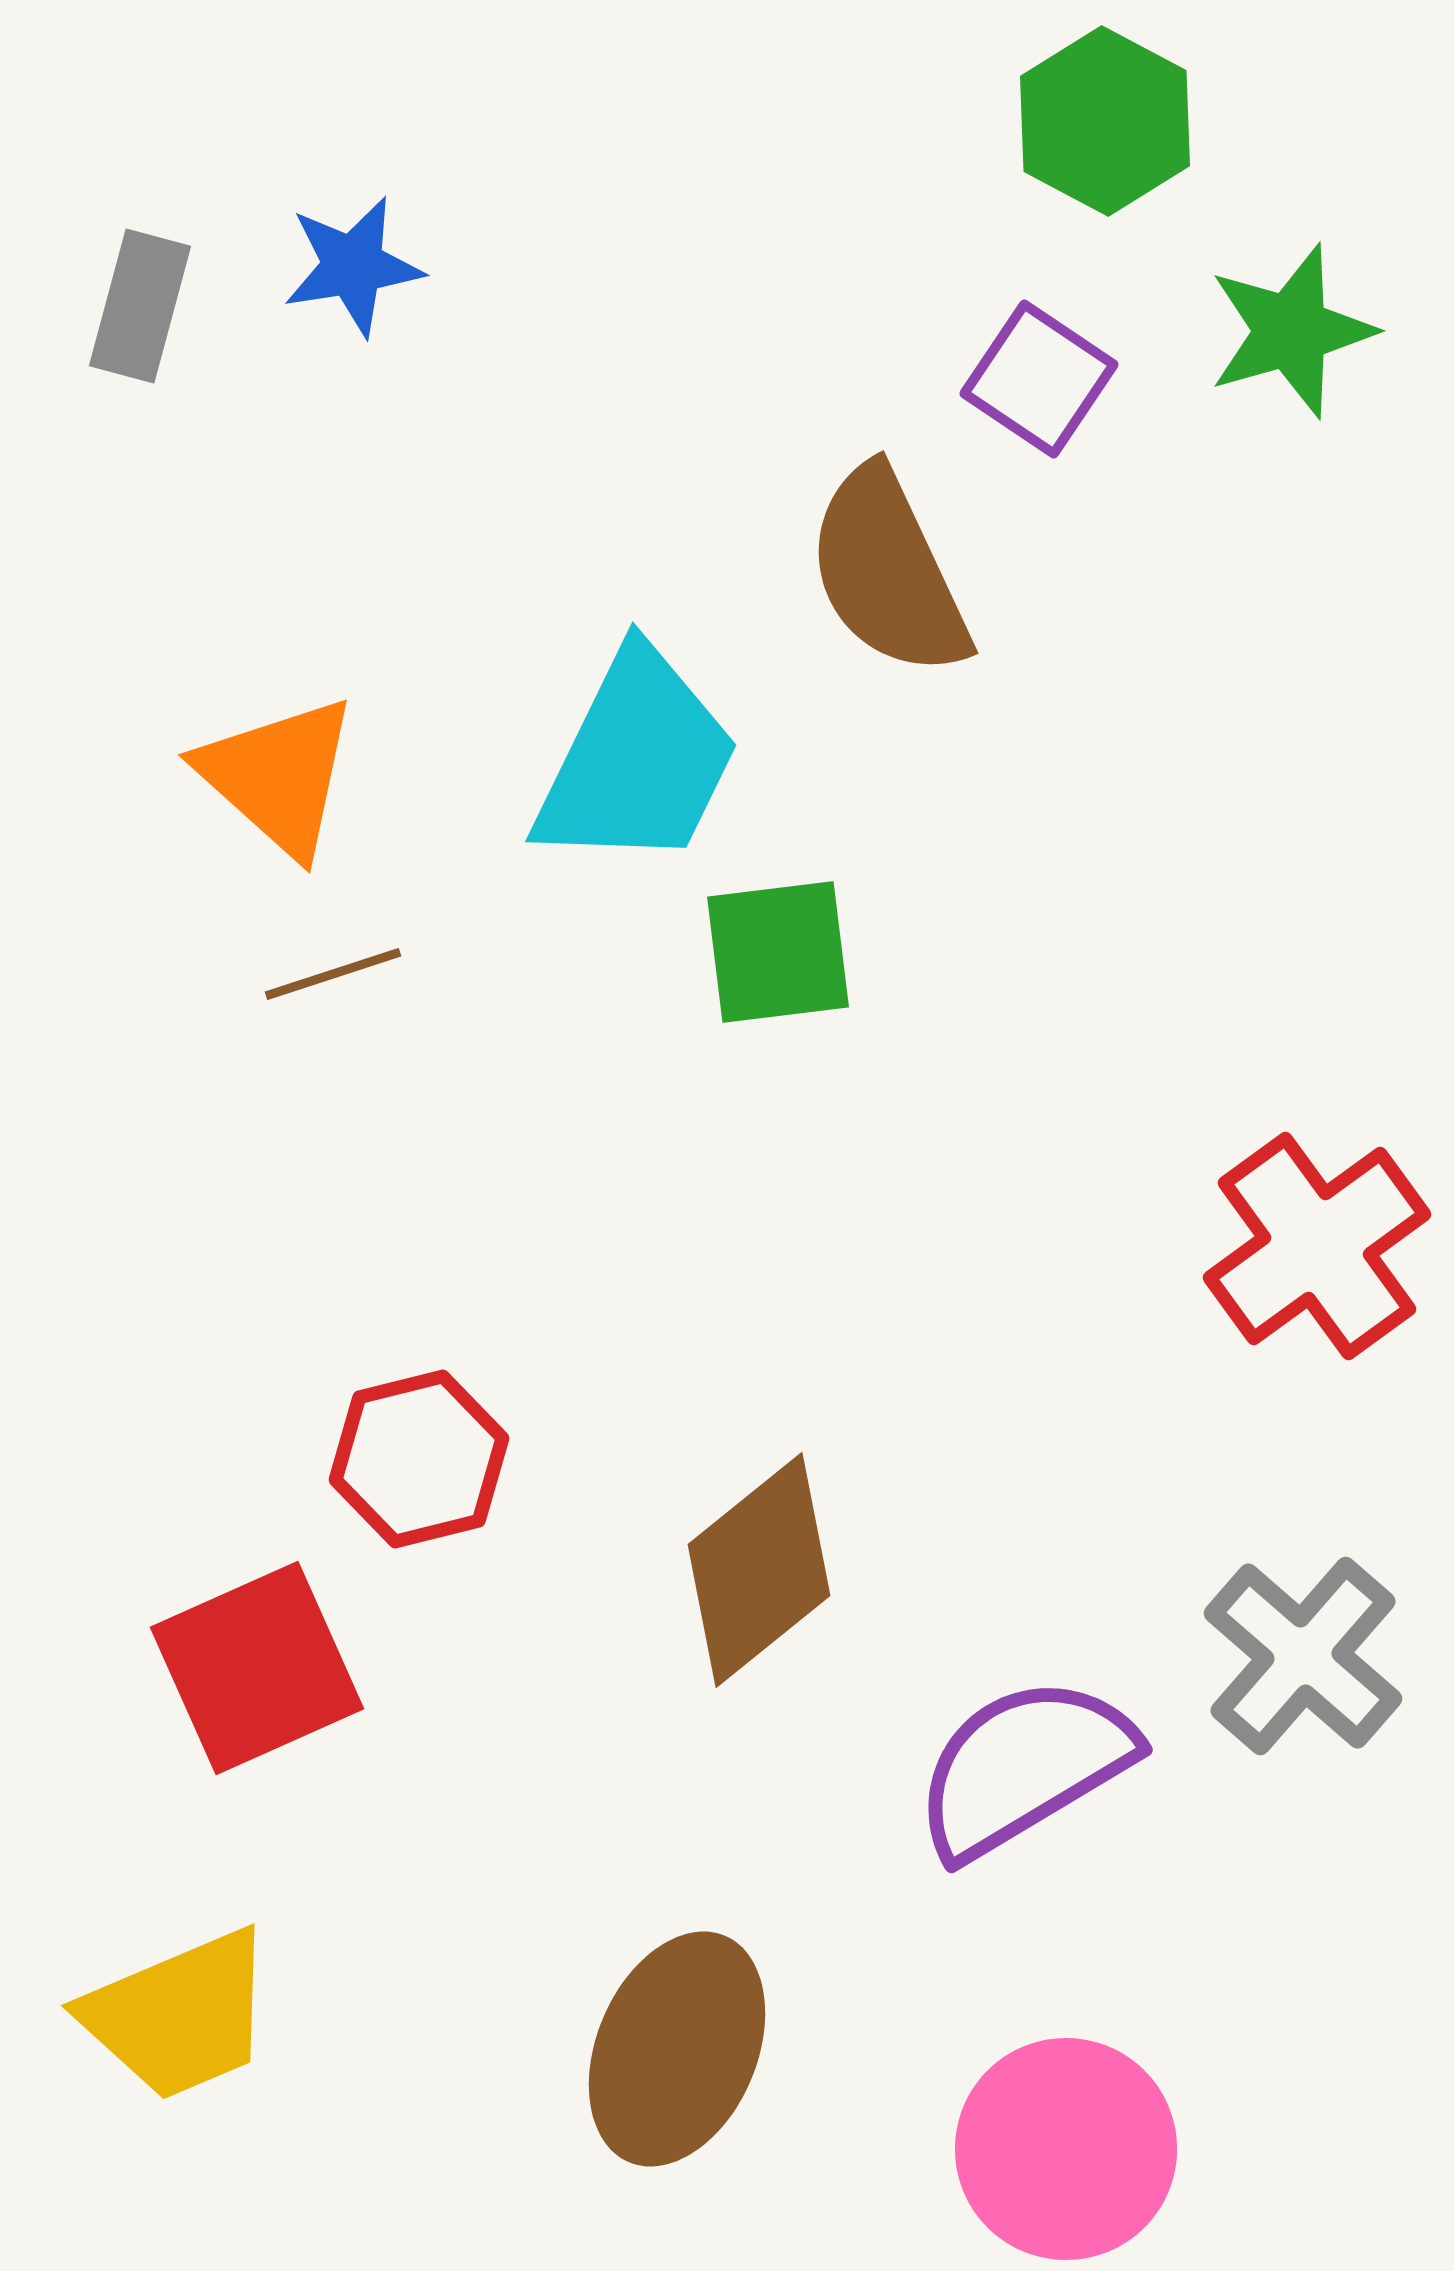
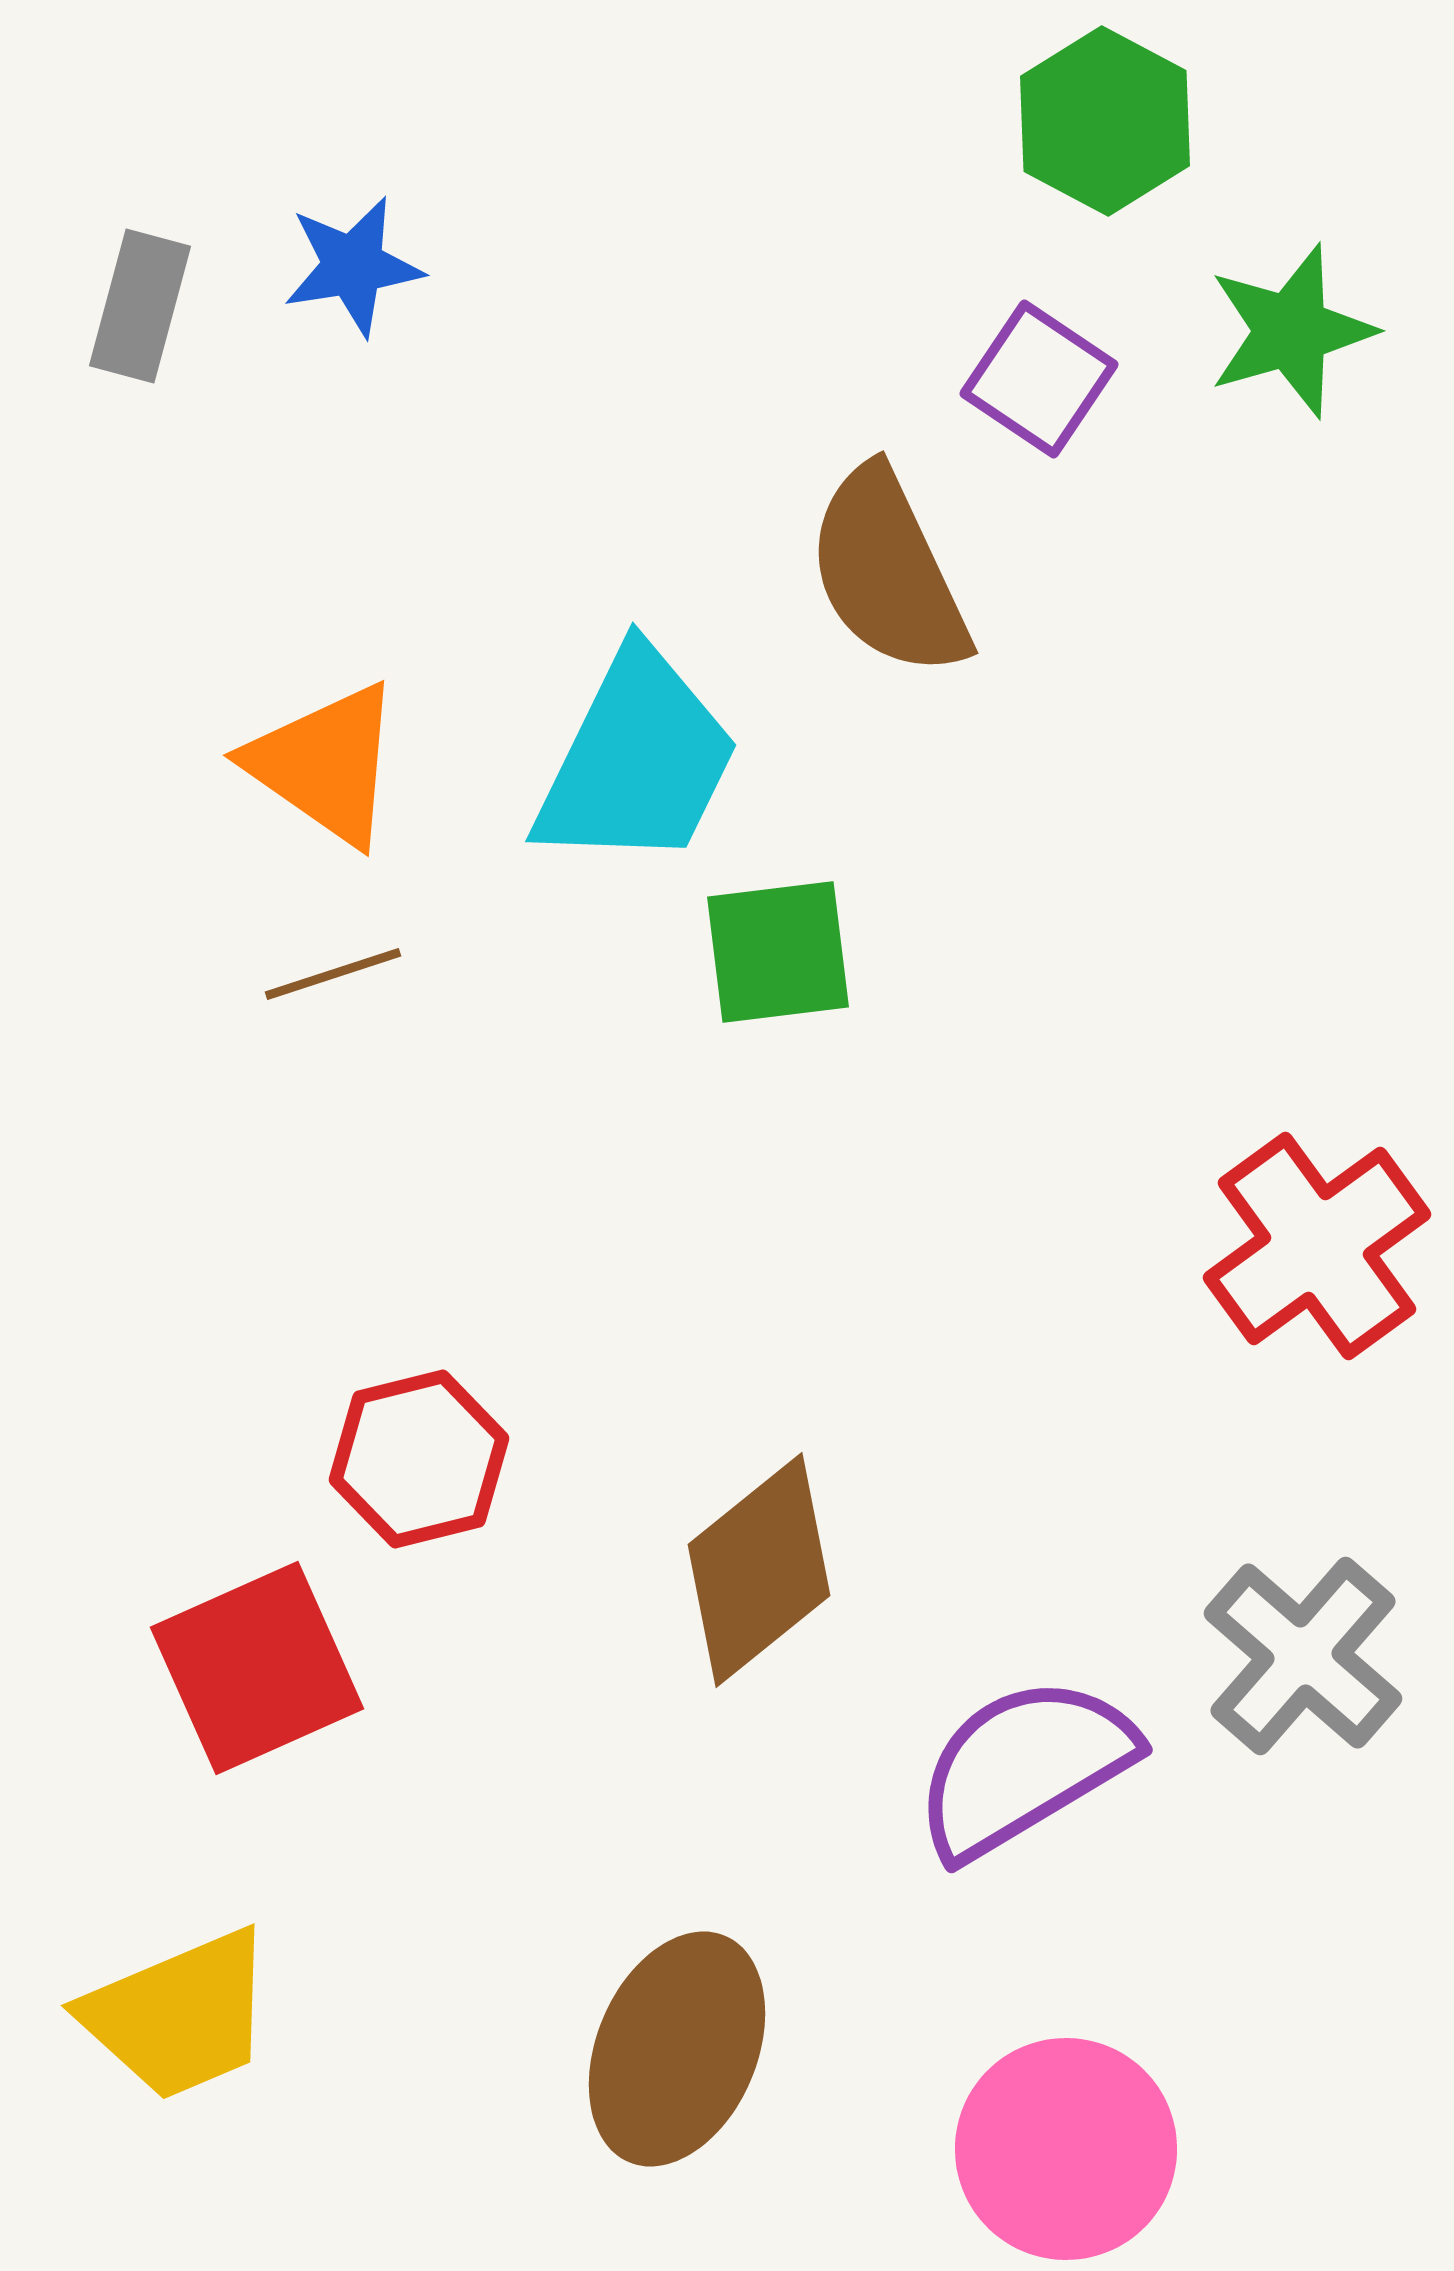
orange triangle: moved 47 px right, 12 px up; rotated 7 degrees counterclockwise
